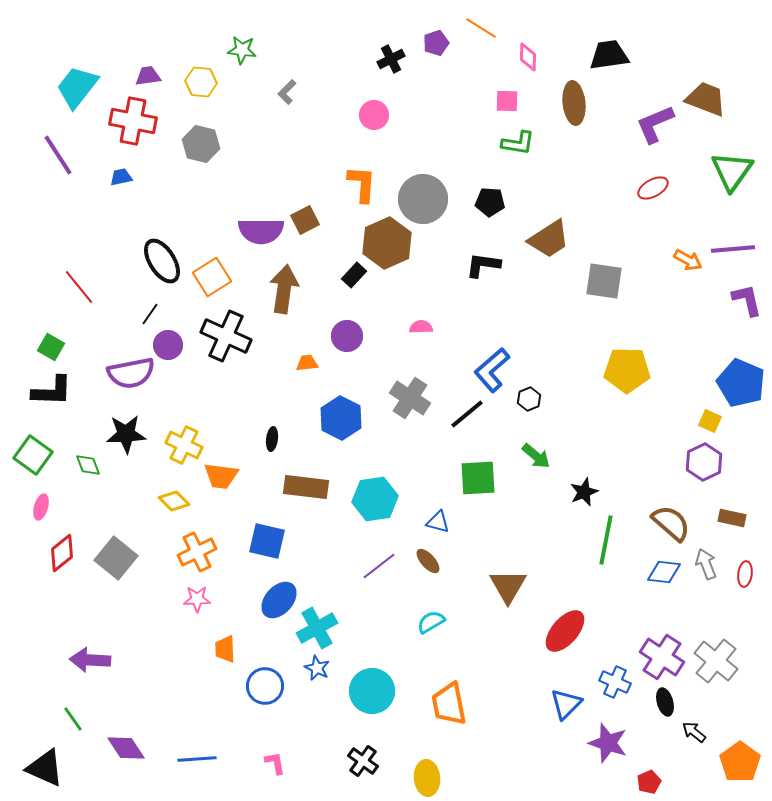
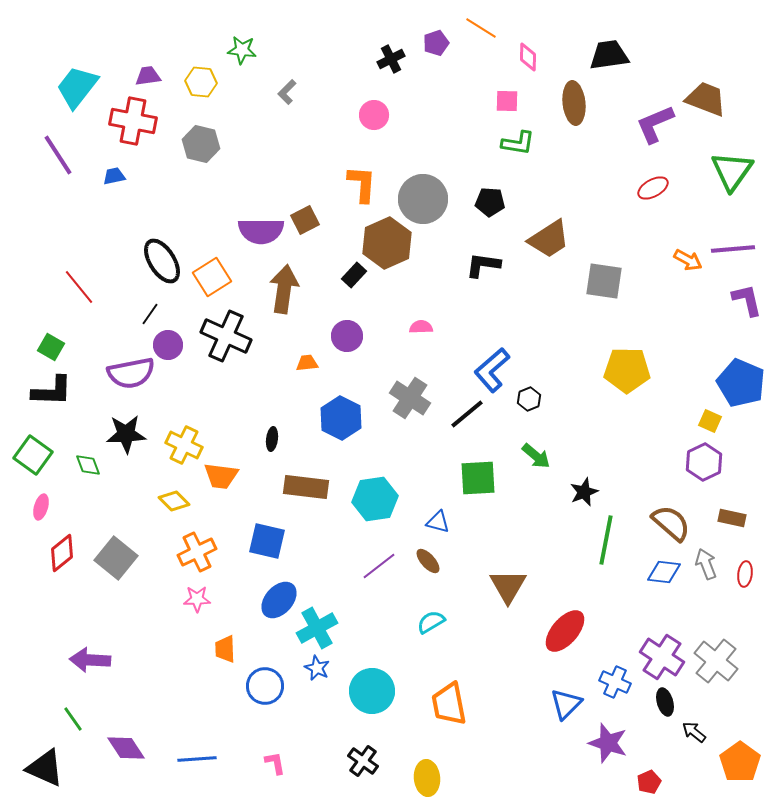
blue trapezoid at (121, 177): moved 7 px left, 1 px up
